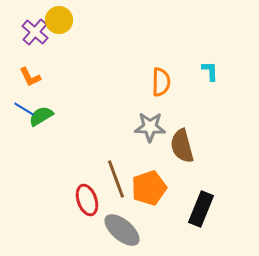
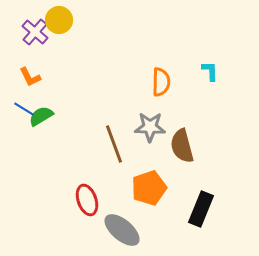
brown line: moved 2 px left, 35 px up
